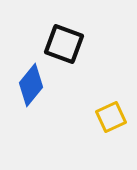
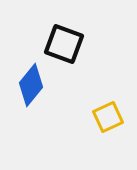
yellow square: moved 3 px left
